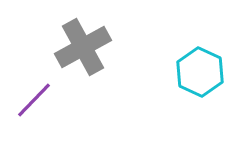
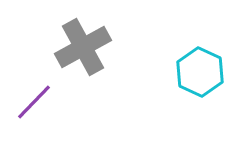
purple line: moved 2 px down
